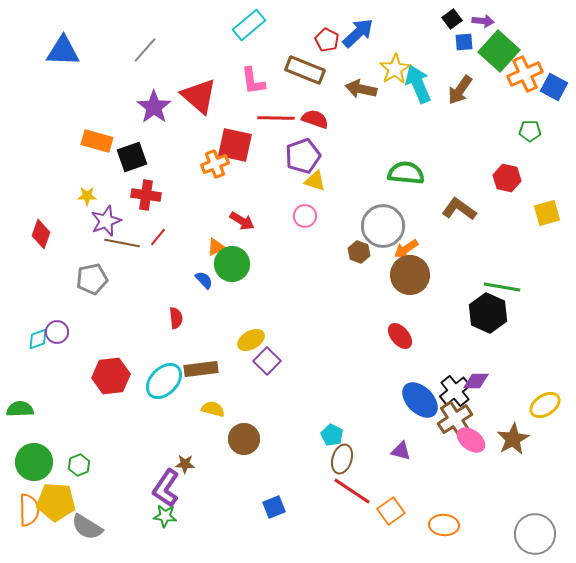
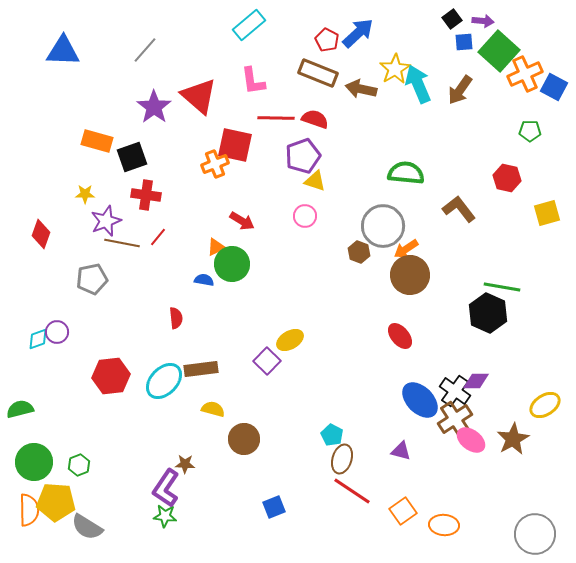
brown rectangle at (305, 70): moved 13 px right, 3 px down
yellow star at (87, 196): moved 2 px left, 2 px up
brown L-shape at (459, 209): rotated 16 degrees clockwise
blue semicircle at (204, 280): rotated 36 degrees counterclockwise
yellow ellipse at (251, 340): moved 39 px right
black cross at (455, 391): rotated 16 degrees counterclockwise
green semicircle at (20, 409): rotated 12 degrees counterclockwise
orange square at (391, 511): moved 12 px right
